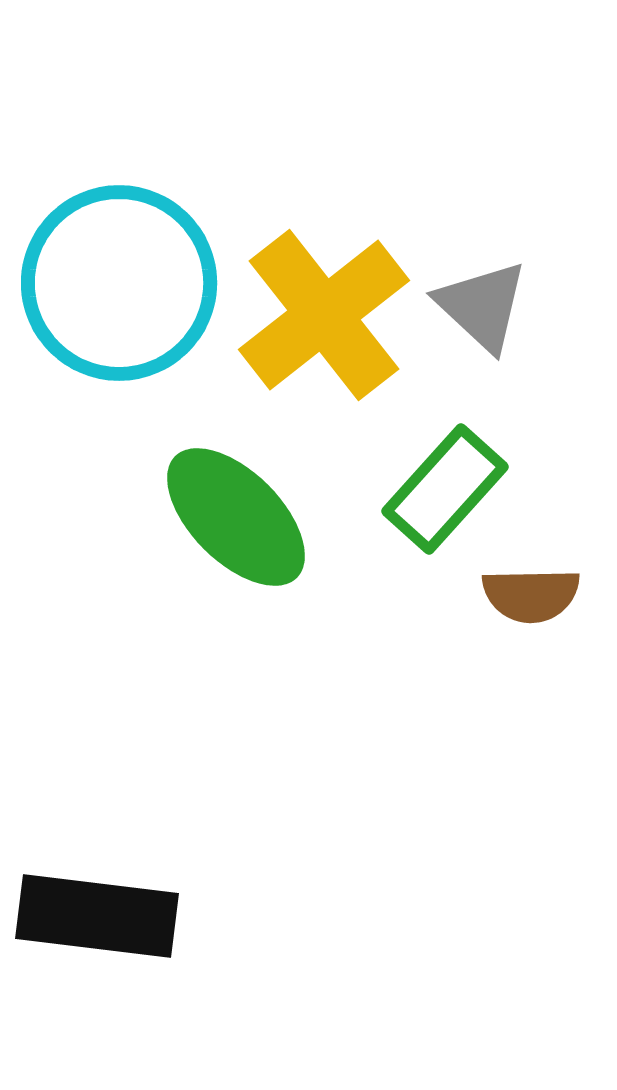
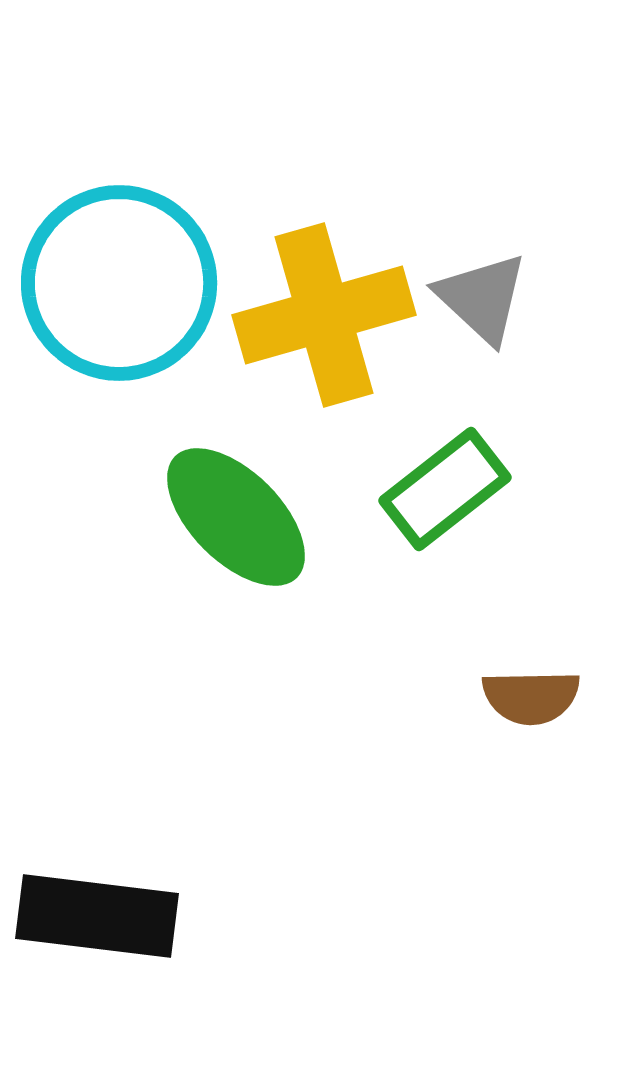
gray triangle: moved 8 px up
yellow cross: rotated 22 degrees clockwise
green rectangle: rotated 10 degrees clockwise
brown semicircle: moved 102 px down
